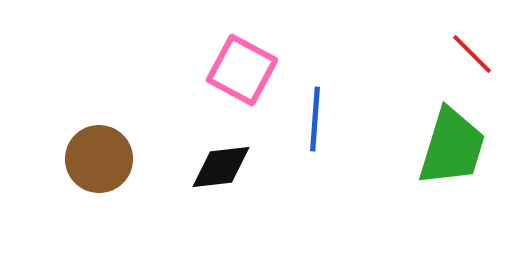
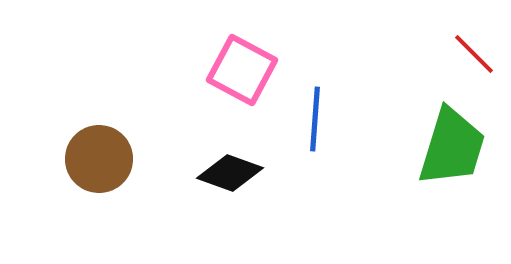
red line: moved 2 px right
black diamond: moved 9 px right, 6 px down; rotated 26 degrees clockwise
